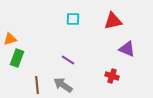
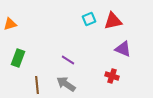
cyan square: moved 16 px right; rotated 24 degrees counterclockwise
orange triangle: moved 15 px up
purple triangle: moved 4 px left
green rectangle: moved 1 px right
gray arrow: moved 3 px right, 1 px up
